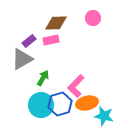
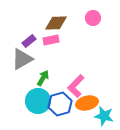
cyan circle: moved 3 px left, 4 px up
